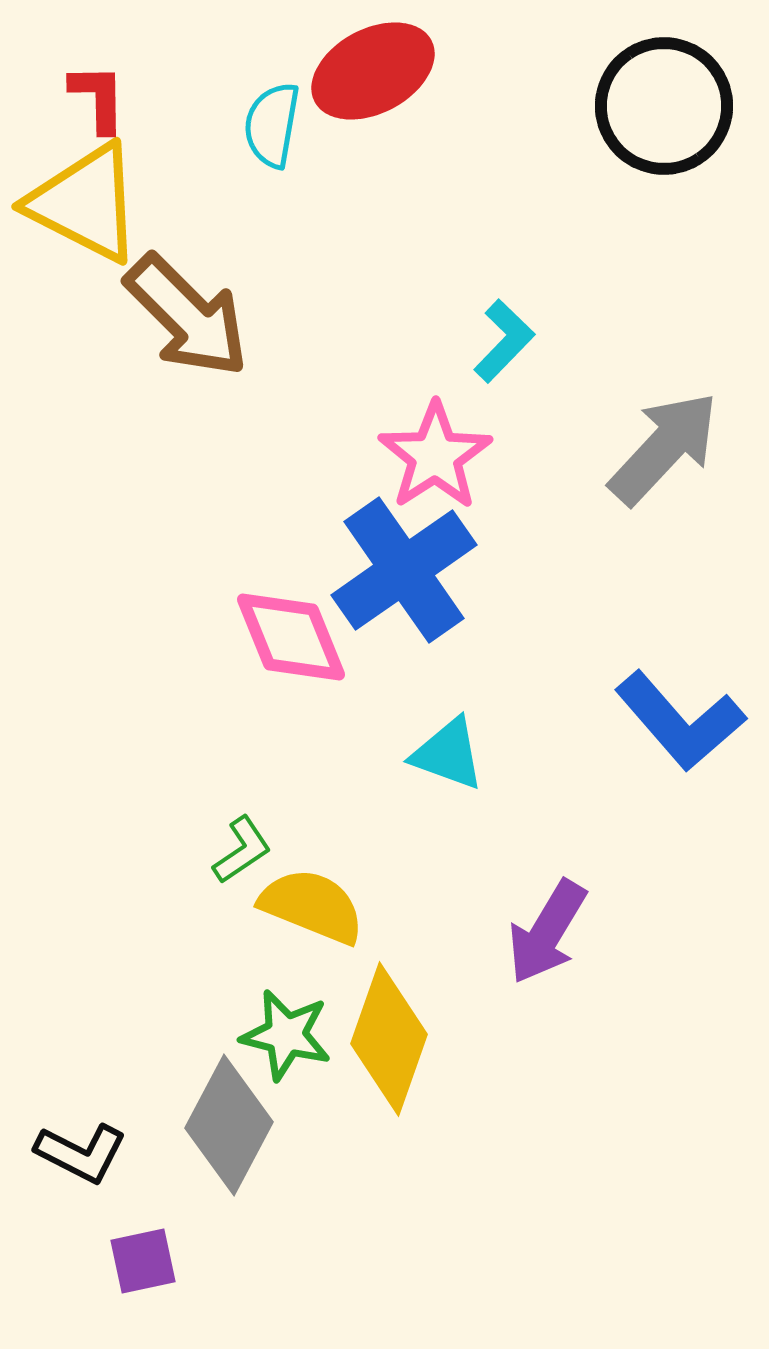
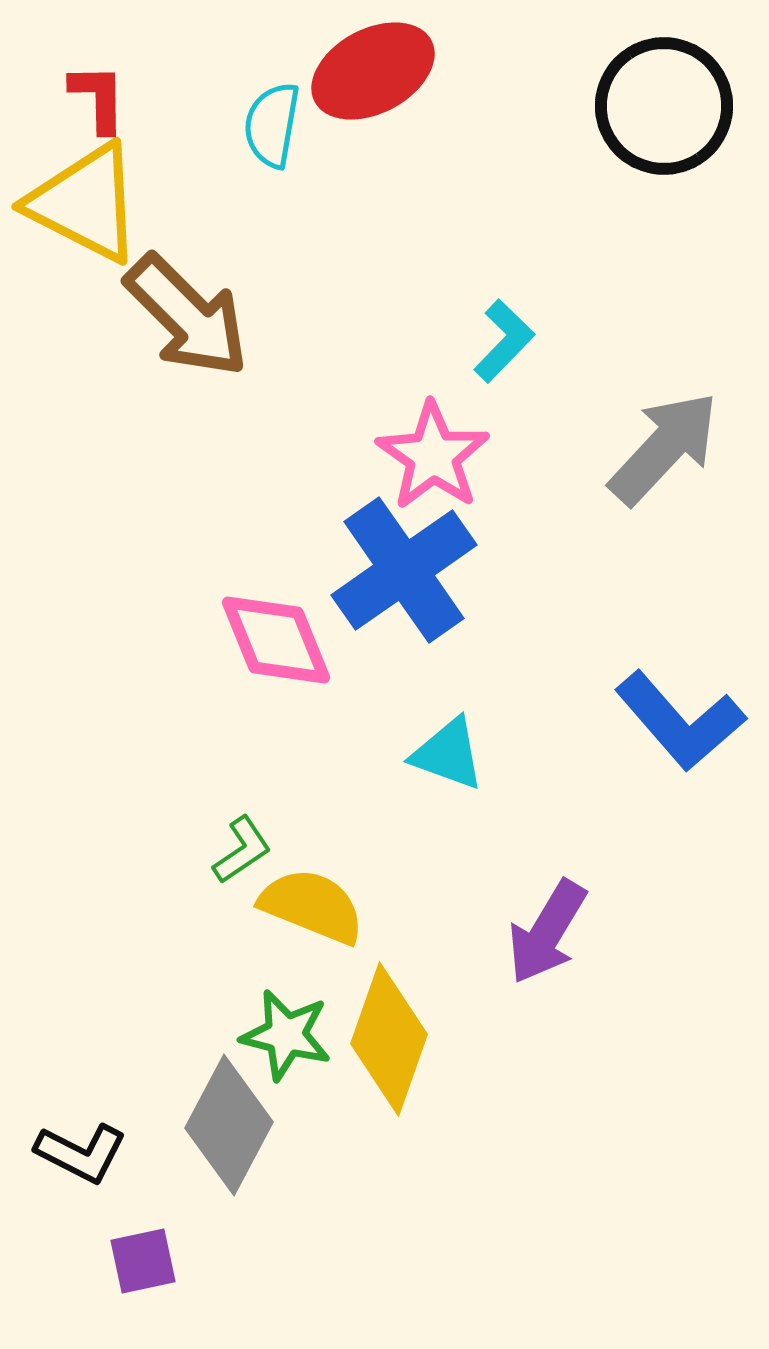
pink star: moved 2 px left; rotated 4 degrees counterclockwise
pink diamond: moved 15 px left, 3 px down
